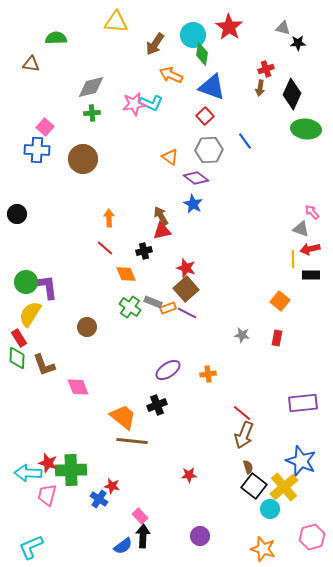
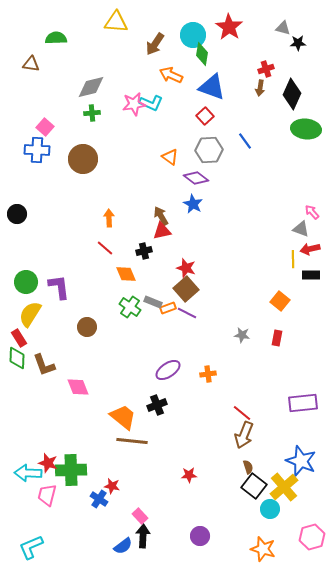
purple L-shape at (47, 287): moved 12 px right
